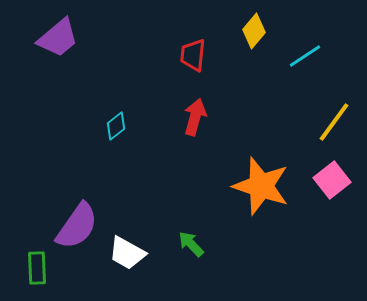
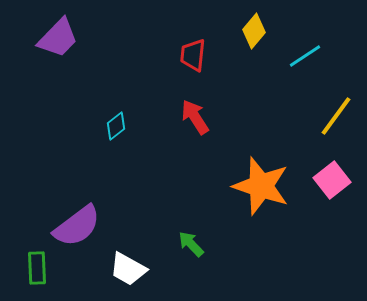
purple trapezoid: rotated 6 degrees counterclockwise
red arrow: rotated 48 degrees counterclockwise
yellow line: moved 2 px right, 6 px up
purple semicircle: rotated 18 degrees clockwise
white trapezoid: moved 1 px right, 16 px down
